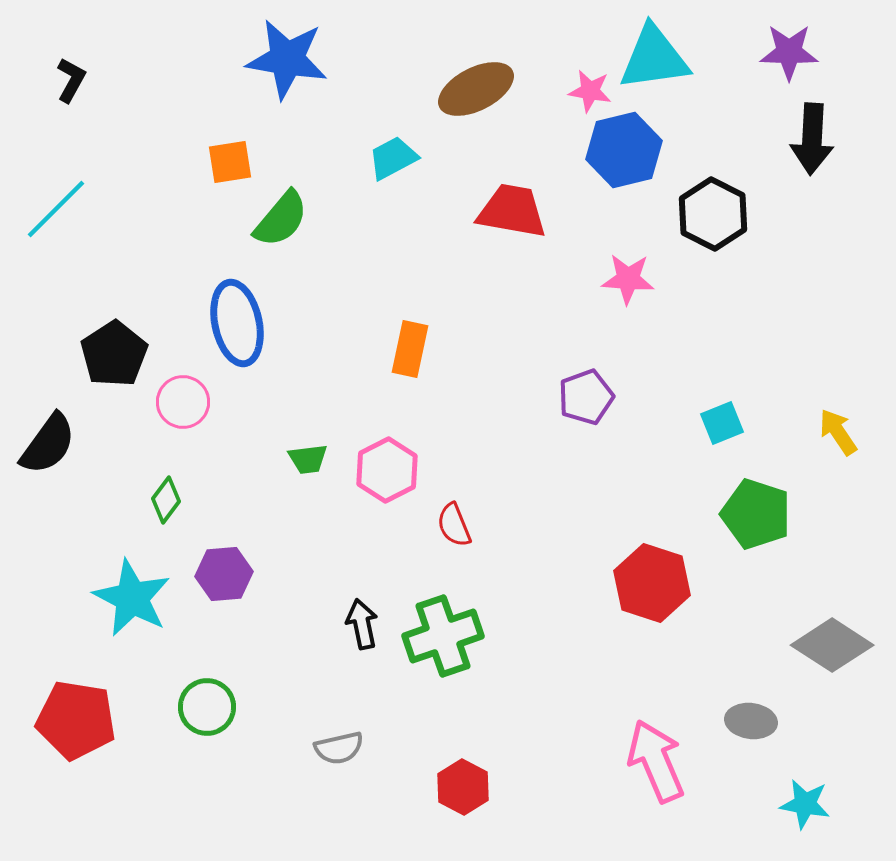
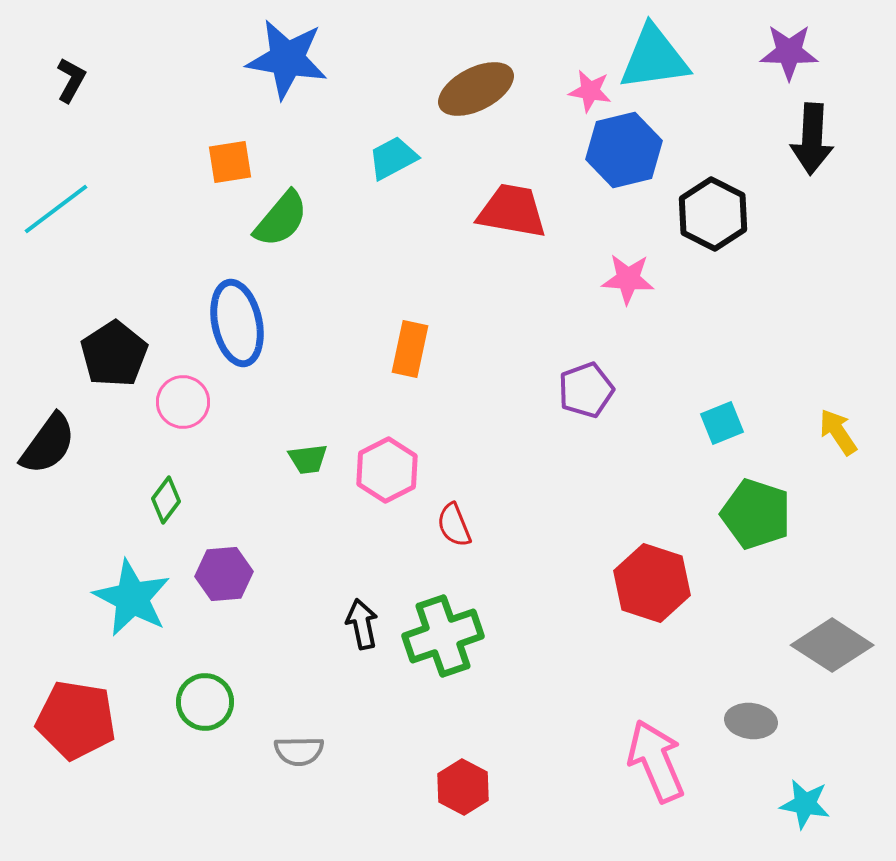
cyan line at (56, 209): rotated 8 degrees clockwise
purple pentagon at (586, 397): moved 7 px up
green circle at (207, 707): moved 2 px left, 5 px up
gray semicircle at (339, 748): moved 40 px left, 3 px down; rotated 12 degrees clockwise
